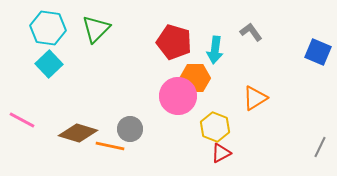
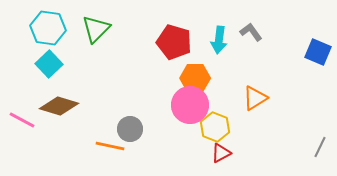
cyan arrow: moved 4 px right, 10 px up
pink circle: moved 12 px right, 9 px down
brown diamond: moved 19 px left, 27 px up
